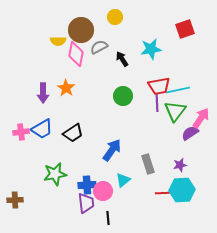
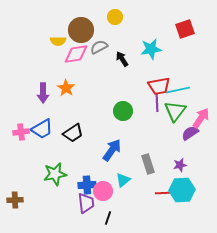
pink diamond: rotated 70 degrees clockwise
green circle: moved 15 px down
black line: rotated 24 degrees clockwise
